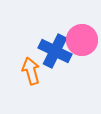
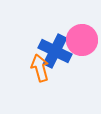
orange arrow: moved 9 px right, 3 px up
